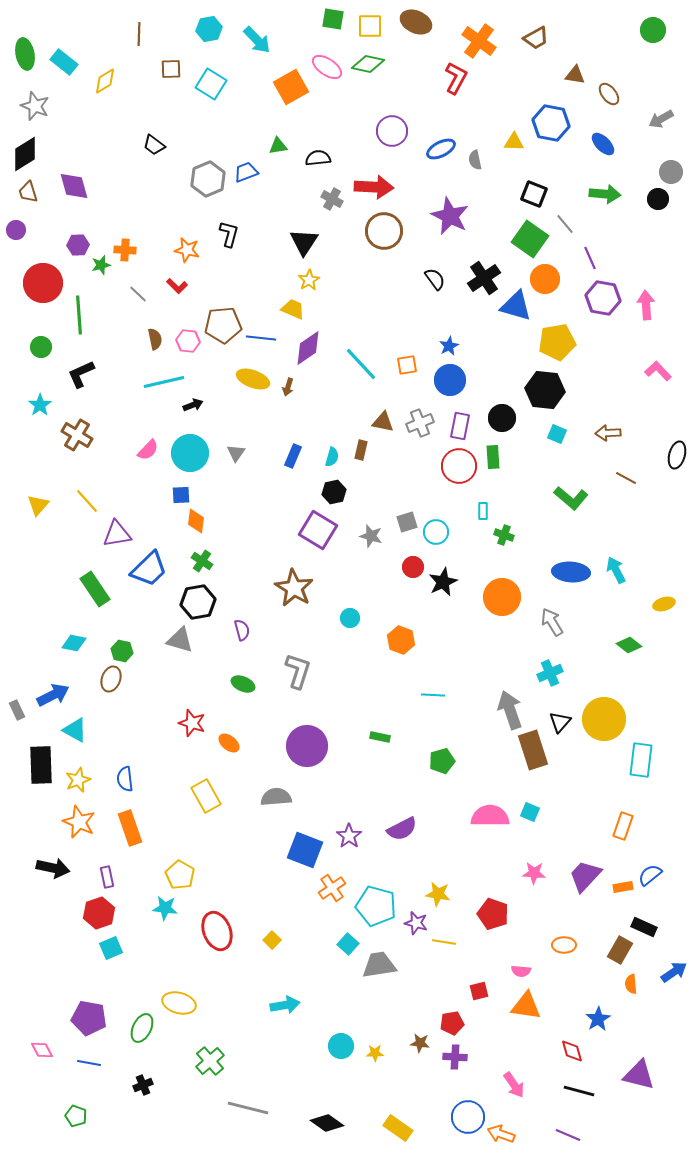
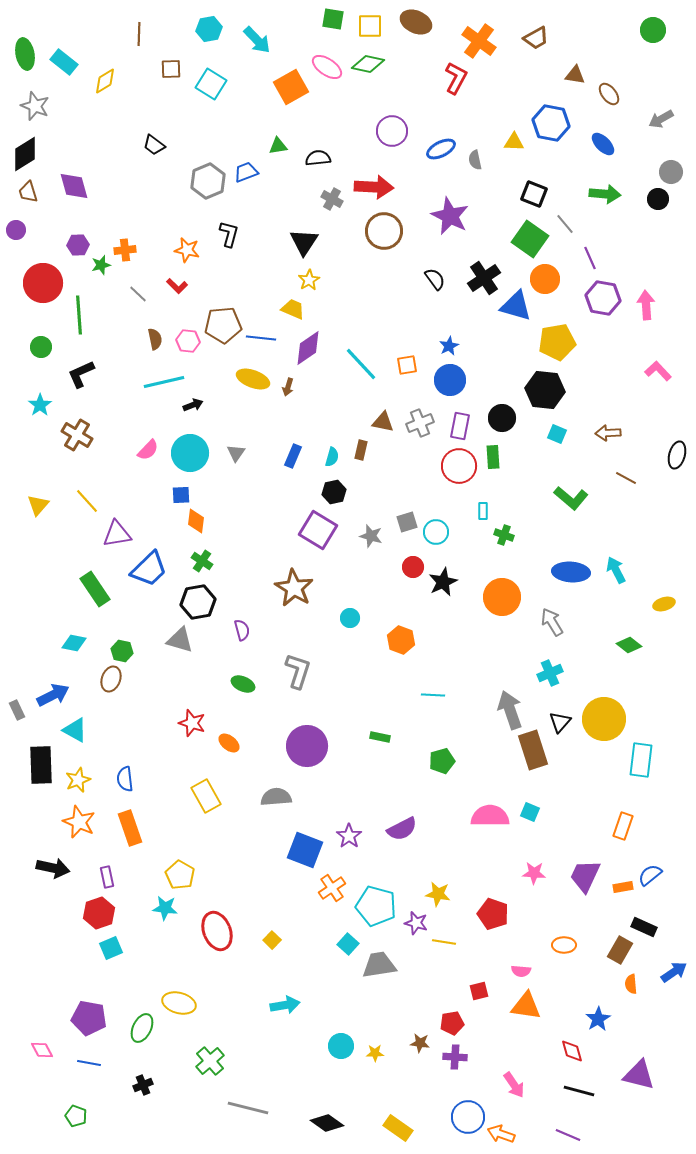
gray hexagon at (208, 179): moved 2 px down
orange cross at (125, 250): rotated 10 degrees counterclockwise
purple trapezoid at (585, 876): rotated 18 degrees counterclockwise
